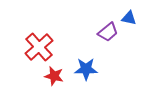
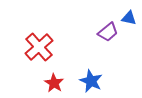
blue star: moved 5 px right, 12 px down; rotated 25 degrees clockwise
red star: moved 7 px down; rotated 18 degrees clockwise
